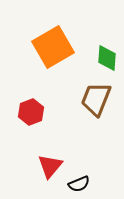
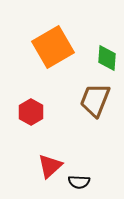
brown trapezoid: moved 1 px left, 1 px down
red hexagon: rotated 10 degrees counterclockwise
red triangle: rotated 8 degrees clockwise
black semicircle: moved 2 px up; rotated 25 degrees clockwise
